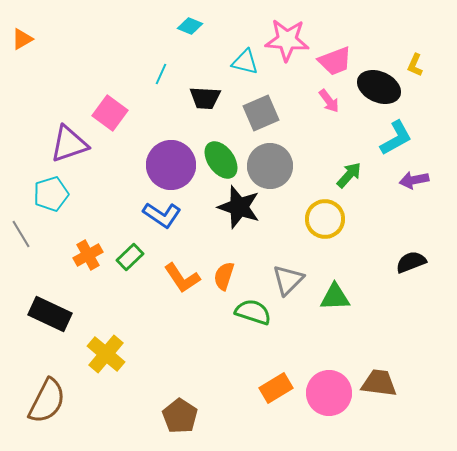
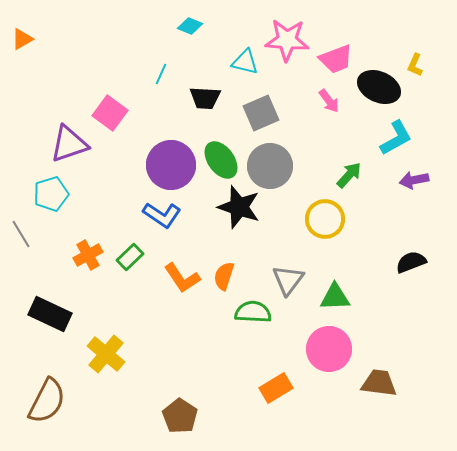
pink trapezoid: moved 1 px right, 2 px up
gray triangle: rotated 8 degrees counterclockwise
green semicircle: rotated 15 degrees counterclockwise
pink circle: moved 44 px up
